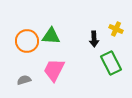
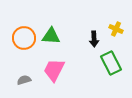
orange circle: moved 3 px left, 3 px up
